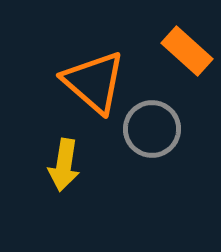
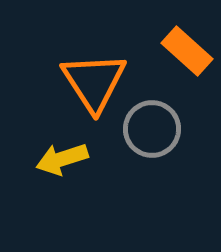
orange triangle: rotated 16 degrees clockwise
yellow arrow: moved 2 px left, 6 px up; rotated 63 degrees clockwise
